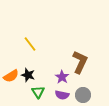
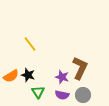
brown L-shape: moved 6 px down
purple star: rotated 16 degrees counterclockwise
